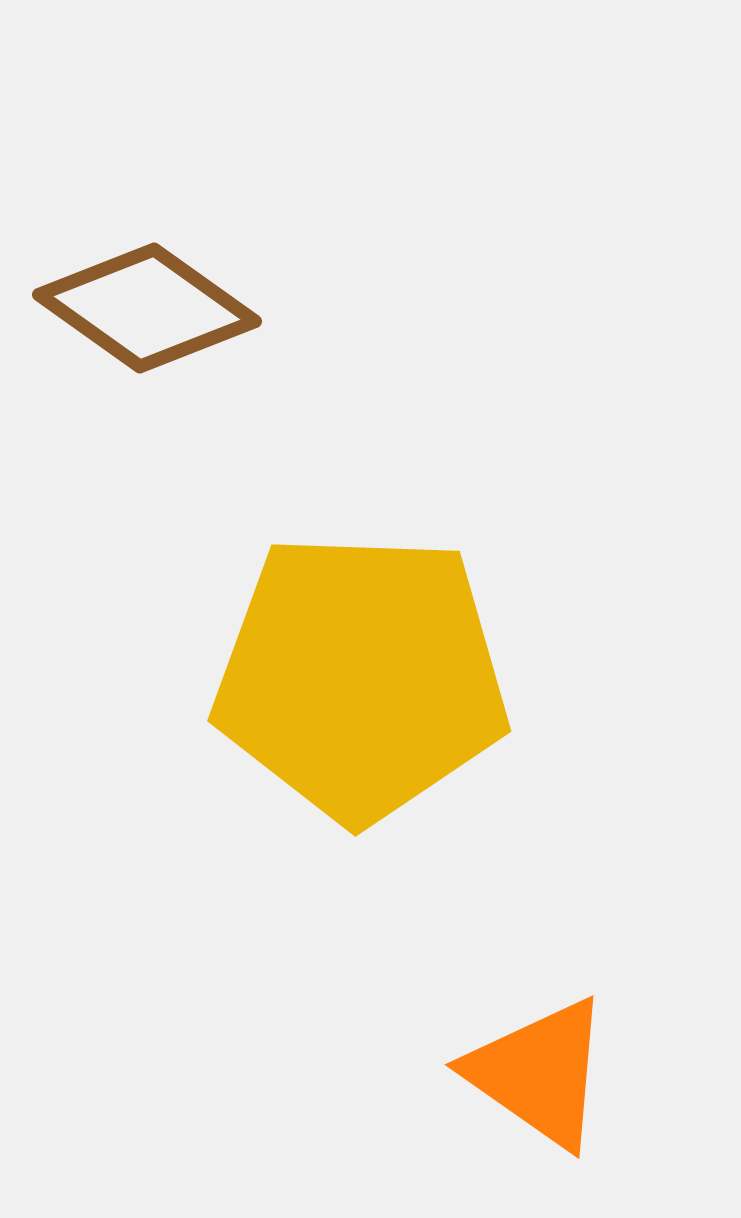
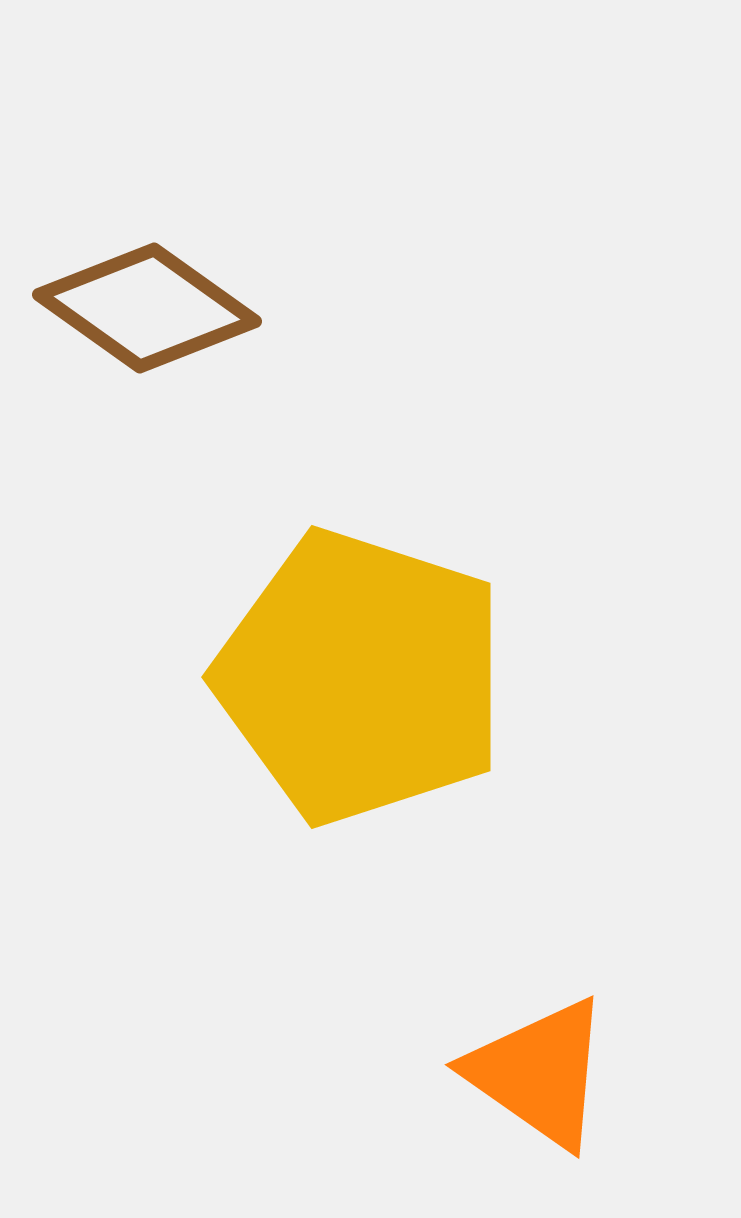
yellow pentagon: rotated 16 degrees clockwise
